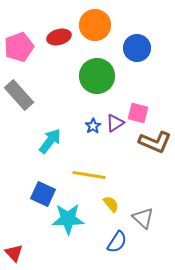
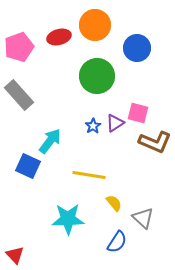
blue square: moved 15 px left, 28 px up
yellow semicircle: moved 3 px right, 1 px up
red triangle: moved 1 px right, 2 px down
